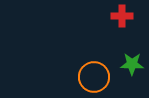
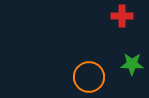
orange circle: moved 5 px left
